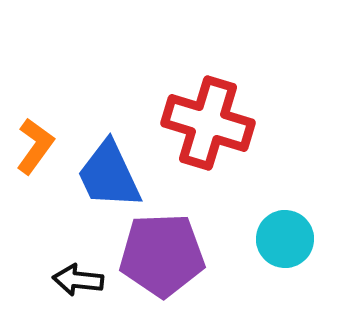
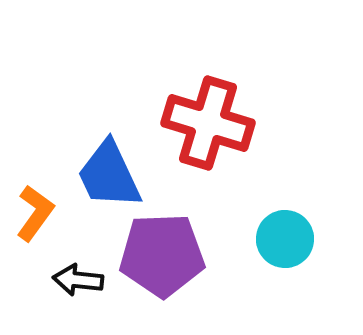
orange L-shape: moved 67 px down
